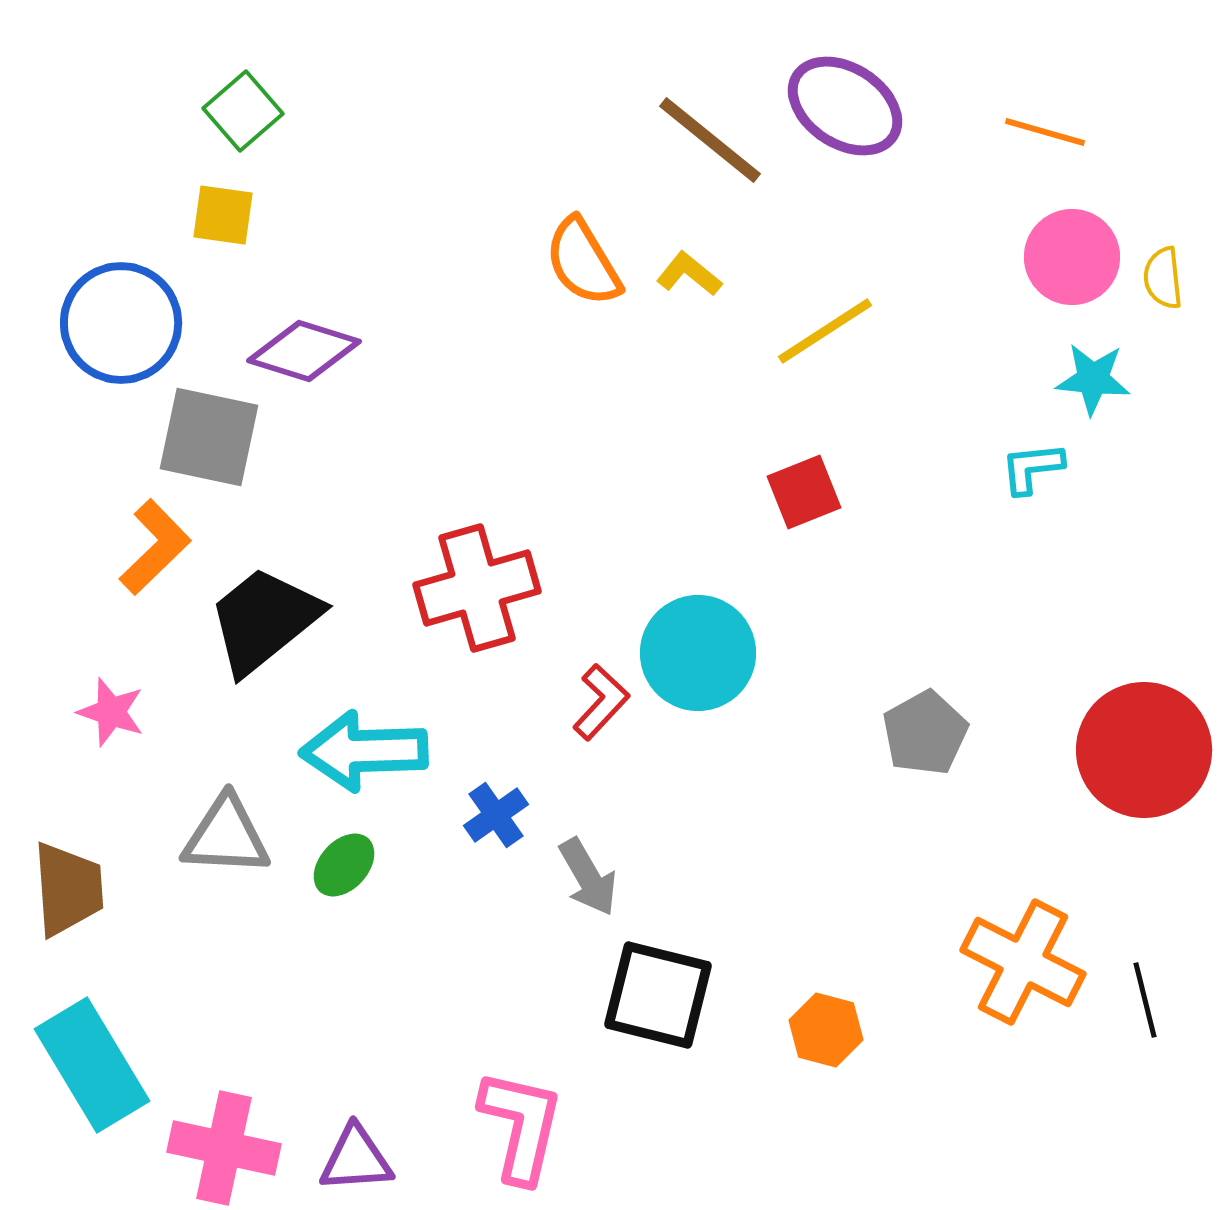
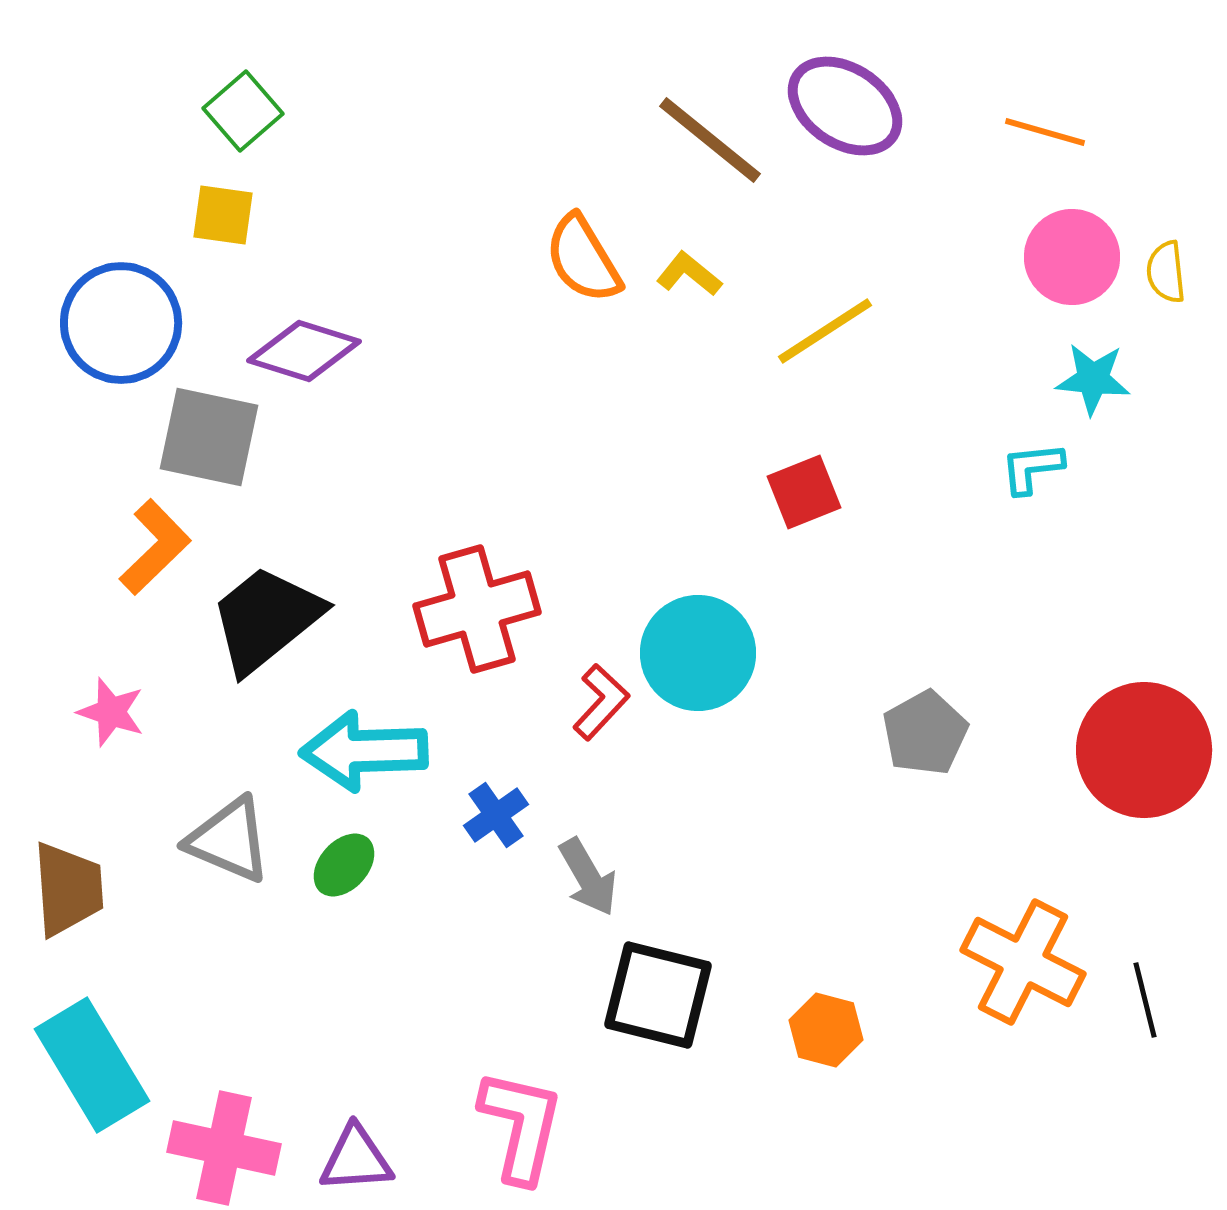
orange semicircle: moved 3 px up
yellow semicircle: moved 3 px right, 6 px up
red cross: moved 21 px down
black trapezoid: moved 2 px right, 1 px up
gray triangle: moved 3 px right, 4 px down; rotated 20 degrees clockwise
